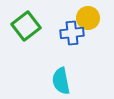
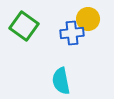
yellow circle: moved 1 px down
green square: moved 2 px left; rotated 16 degrees counterclockwise
